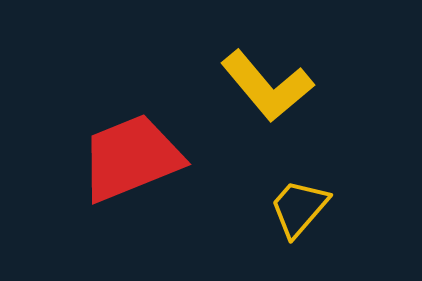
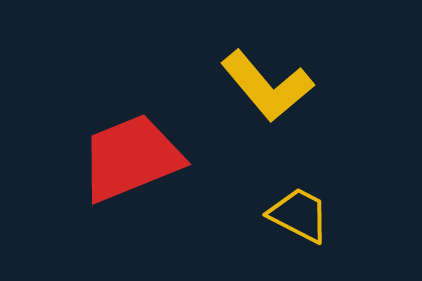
yellow trapezoid: moved 7 px down; rotated 76 degrees clockwise
